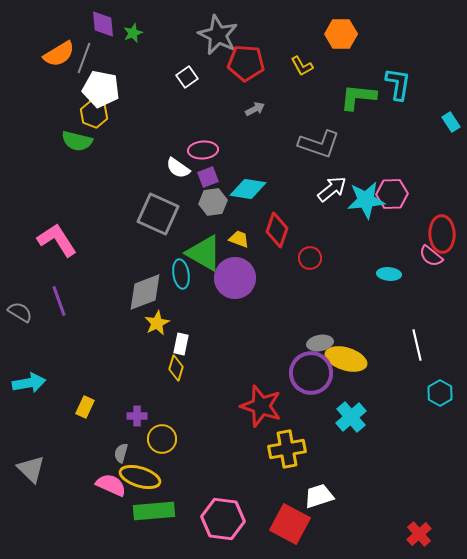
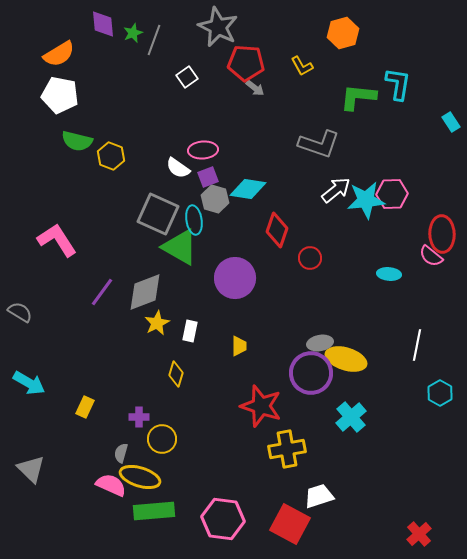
orange hexagon at (341, 34): moved 2 px right, 1 px up; rotated 16 degrees counterclockwise
gray star at (218, 35): moved 8 px up
gray line at (84, 58): moved 70 px right, 18 px up
white pentagon at (101, 89): moved 41 px left, 6 px down
gray arrow at (255, 109): moved 21 px up; rotated 66 degrees clockwise
yellow hexagon at (94, 114): moved 17 px right, 42 px down
white arrow at (332, 189): moved 4 px right, 1 px down
gray hexagon at (213, 202): moved 2 px right, 3 px up; rotated 24 degrees clockwise
yellow trapezoid at (239, 239): moved 107 px down; rotated 70 degrees clockwise
green triangle at (204, 253): moved 24 px left, 6 px up
cyan ellipse at (181, 274): moved 13 px right, 54 px up
purple line at (59, 301): moved 43 px right, 9 px up; rotated 56 degrees clockwise
white rectangle at (181, 344): moved 9 px right, 13 px up
white line at (417, 345): rotated 24 degrees clockwise
yellow diamond at (176, 368): moved 6 px down
cyan arrow at (29, 383): rotated 40 degrees clockwise
purple cross at (137, 416): moved 2 px right, 1 px down
